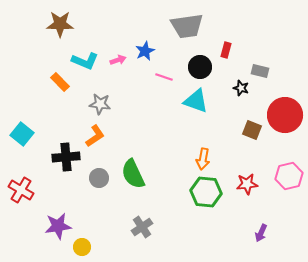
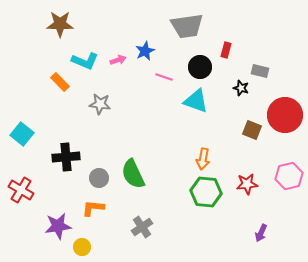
orange L-shape: moved 2 px left, 72 px down; rotated 140 degrees counterclockwise
